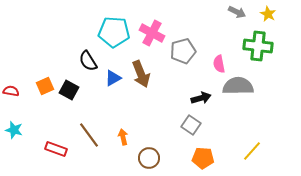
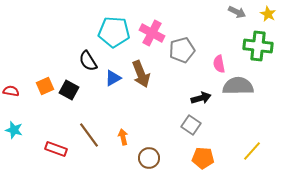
gray pentagon: moved 1 px left, 1 px up
